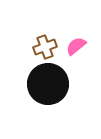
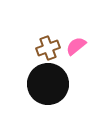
brown cross: moved 3 px right, 1 px down
